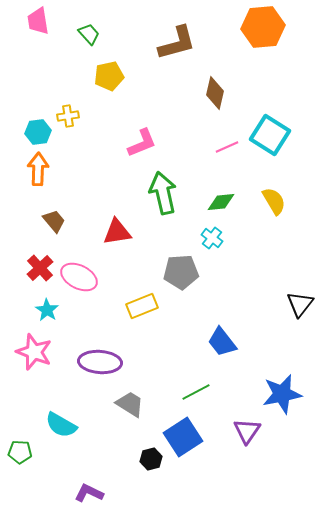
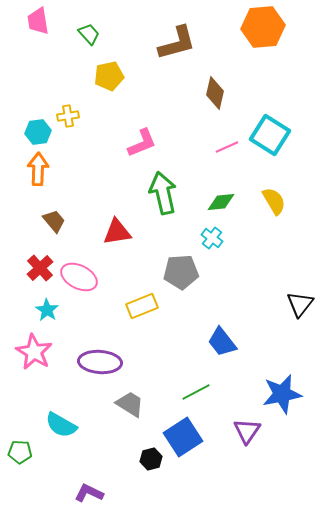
pink star: rotated 9 degrees clockwise
